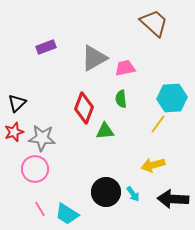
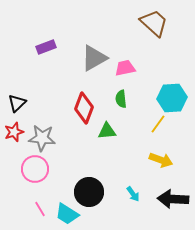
green triangle: moved 2 px right
yellow arrow: moved 8 px right, 5 px up; rotated 145 degrees counterclockwise
black circle: moved 17 px left
